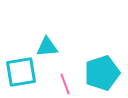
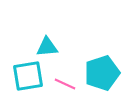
cyan square: moved 7 px right, 4 px down
pink line: rotated 45 degrees counterclockwise
